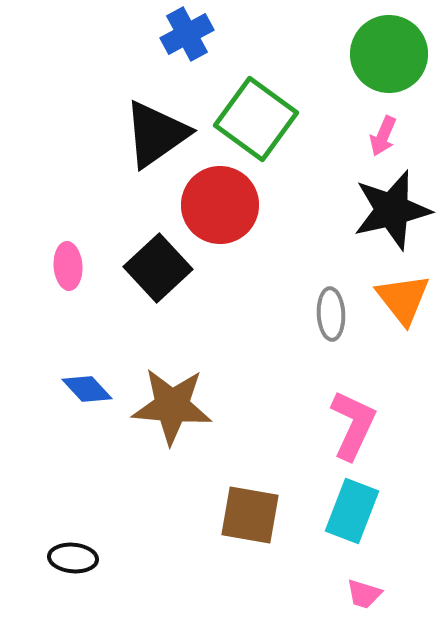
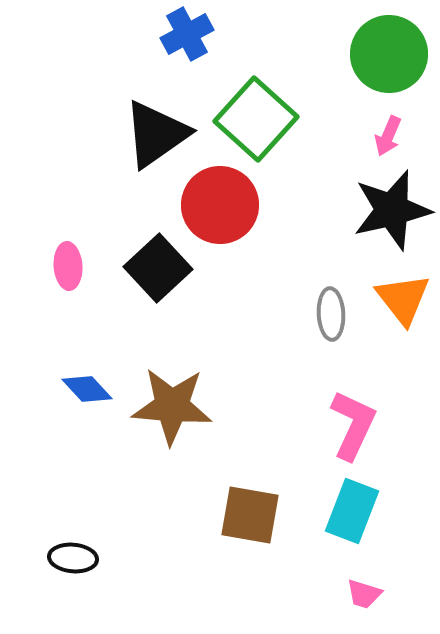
green square: rotated 6 degrees clockwise
pink arrow: moved 5 px right
